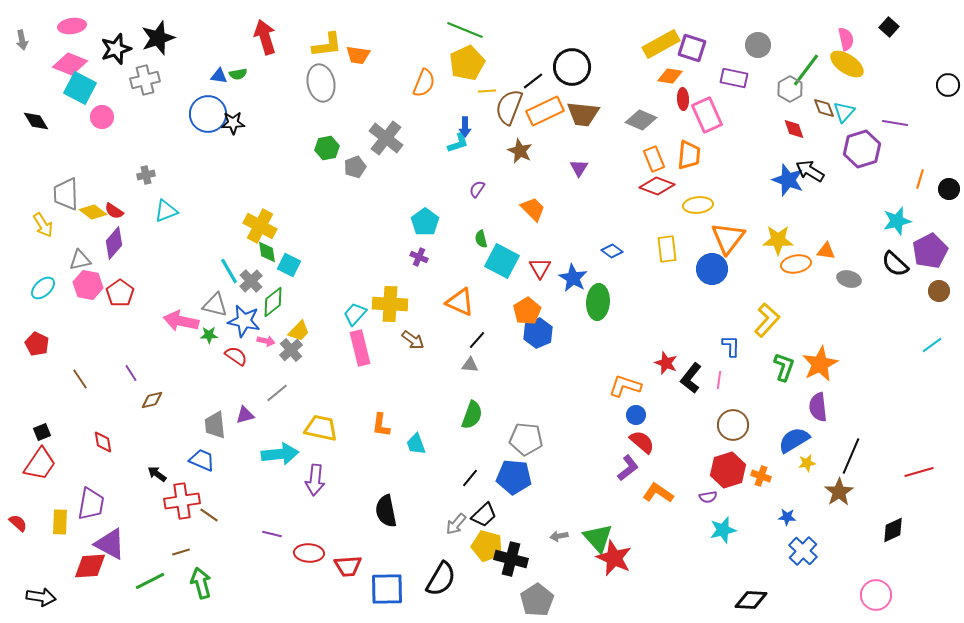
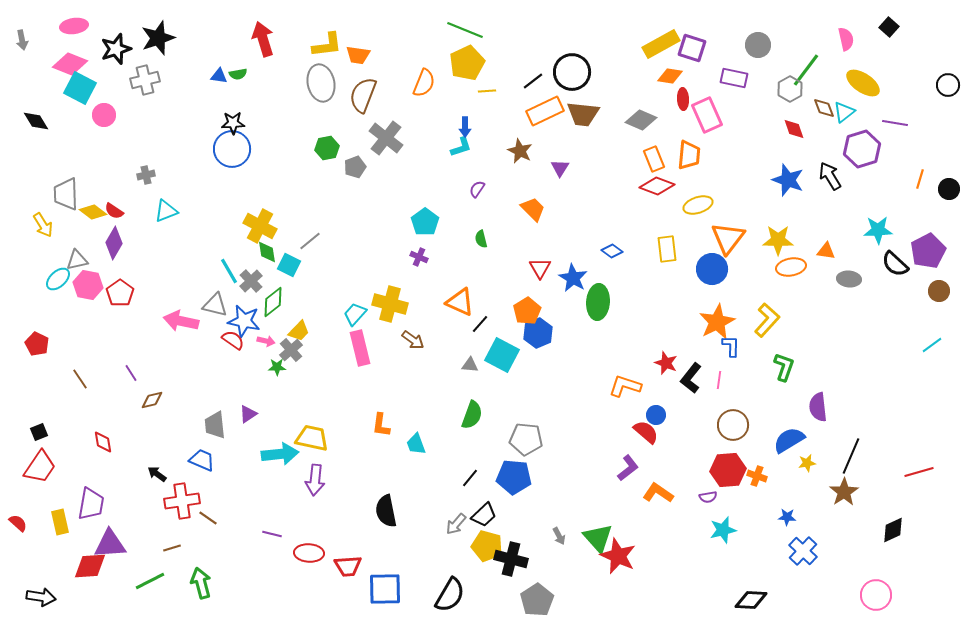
pink ellipse at (72, 26): moved 2 px right
red arrow at (265, 37): moved 2 px left, 2 px down
yellow ellipse at (847, 64): moved 16 px right, 19 px down
black circle at (572, 67): moved 5 px down
brown semicircle at (509, 107): moved 146 px left, 12 px up
cyan triangle at (844, 112): rotated 10 degrees clockwise
blue circle at (208, 114): moved 24 px right, 35 px down
pink circle at (102, 117): moved 2 px right, 2 px up
cyan L-shape at (458, 143): moved 3 px right, 4 px down
purple triangle at (579, 168): moved 19 px left
black arrow at (810, 171): moved 20 px right, 5 px down; rotated 28 degrees clockwise
yellow ellipse at (698, 205): rotated 12 degrees counterclockwise
cyan star at (897, 221): moved 19 px left, 9 px down; rotated 12 degrees clockwise
purple diamond at (114, 243): rotated 12 degrees counterclockwise
purple pentagon at (930, 251): moved 2 px left
gray triangle at (80, 260): moved 3 px left
cyan square at (502, 261): moved 94 px down
orange ellipse at (796, 264): moved 5 px left, 3 px down
gray ellipse at (849, 279): rotated 10 degrees counterclockwise
cyan ellipse at (43, 288): moved 15 px right, 9 px up
yellow cross at (390, 304): rotated 12 degrees clockwise
green star at (209, 335): moved 68 px right, 32 px down
black line at (477, 340): moved 3 px right, 16 px up
red semicircle at (236, 356): moved 3 px left, 16 px up
orange star at (820, 364): moved 103 px left, 42 px up
gray line at (277, 393): moved 33 px right, 152 px up
purple triangle at (245, 415): moved 3 px right, 1 px up; rotated 18 degrees counterclockwise
blue circle at (636, 415): moved 20 px right
yellow trapezoid at (321, 428): moved 9 px left, 10 px down
black square at (42, 432): moved 3 px left
blue semicircle at (794, 440): moved 5 px left
red semicircle at (642, 442): moved 4 px right, 10 px up
red trapezoid at (40, 464): moved 3 px down
red hexagon at (728, 470): rotated 12 degrees clockwise
orange cross at (761, 476): moved 4 px left
brown star at (839, 492): moved 5 px right
brown line at (209, 515): moved 1 px left, 3 px down
yellow rectangle at (60, 522): rotated 15 degrees counterclockwise
gray arrow at (559, 536): rotated 108 degrees counterclockwise
purple triangle at (110, 544): rotated 32 degrees counterclockwise
brown line at (181, 552): moved 9 px left, 4 px up
red star at (614, 558): moved 4 px right, 2 px up
black semicircle at (441, 579): moved 9 px right, 16 px down
blue square at (387, 589): moved 2 px left
